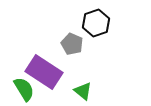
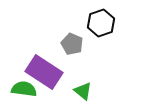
black hexagon: moved 5 px right
green semicircle: rotated 50 degrees counterclockwise
